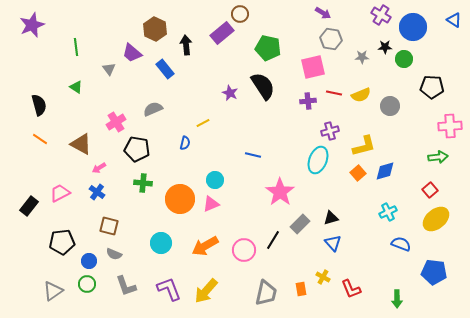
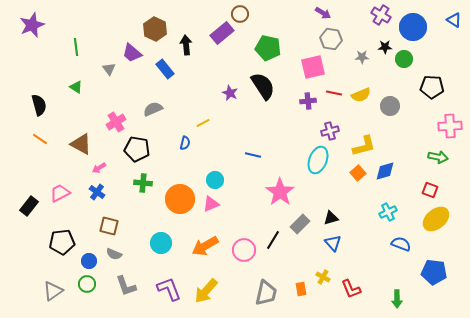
green arrow at (438, 157): rotated 18 degrees clockwise
red square at (430, 190): rotated 28 degrees counterclockwise
